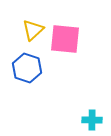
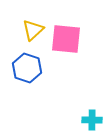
pink square: moved 1 px right
